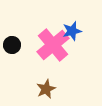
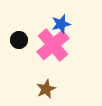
blue star: moved 11 px left, 7 px up
black circle: moved 7 px right, 5 px up
